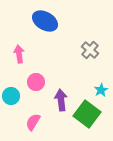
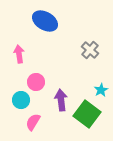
cyan circle: moved 10 px right, 4 px down
